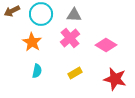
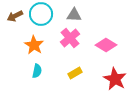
brown arrow: moved 3 px right, 5 px down
orange star: moved 2 px right, 3 px down
red star: rotated 15 degrees clockwise
